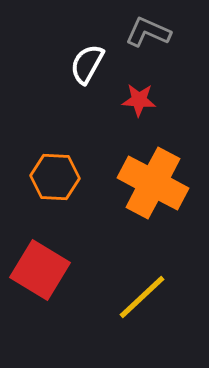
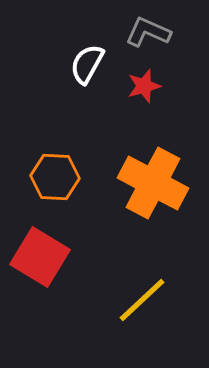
red star: moved 5 px right, 14 px up; rotated 20 degrees counterclockwise
red square: moved 13 px up
yellow line: moved 3 px down
